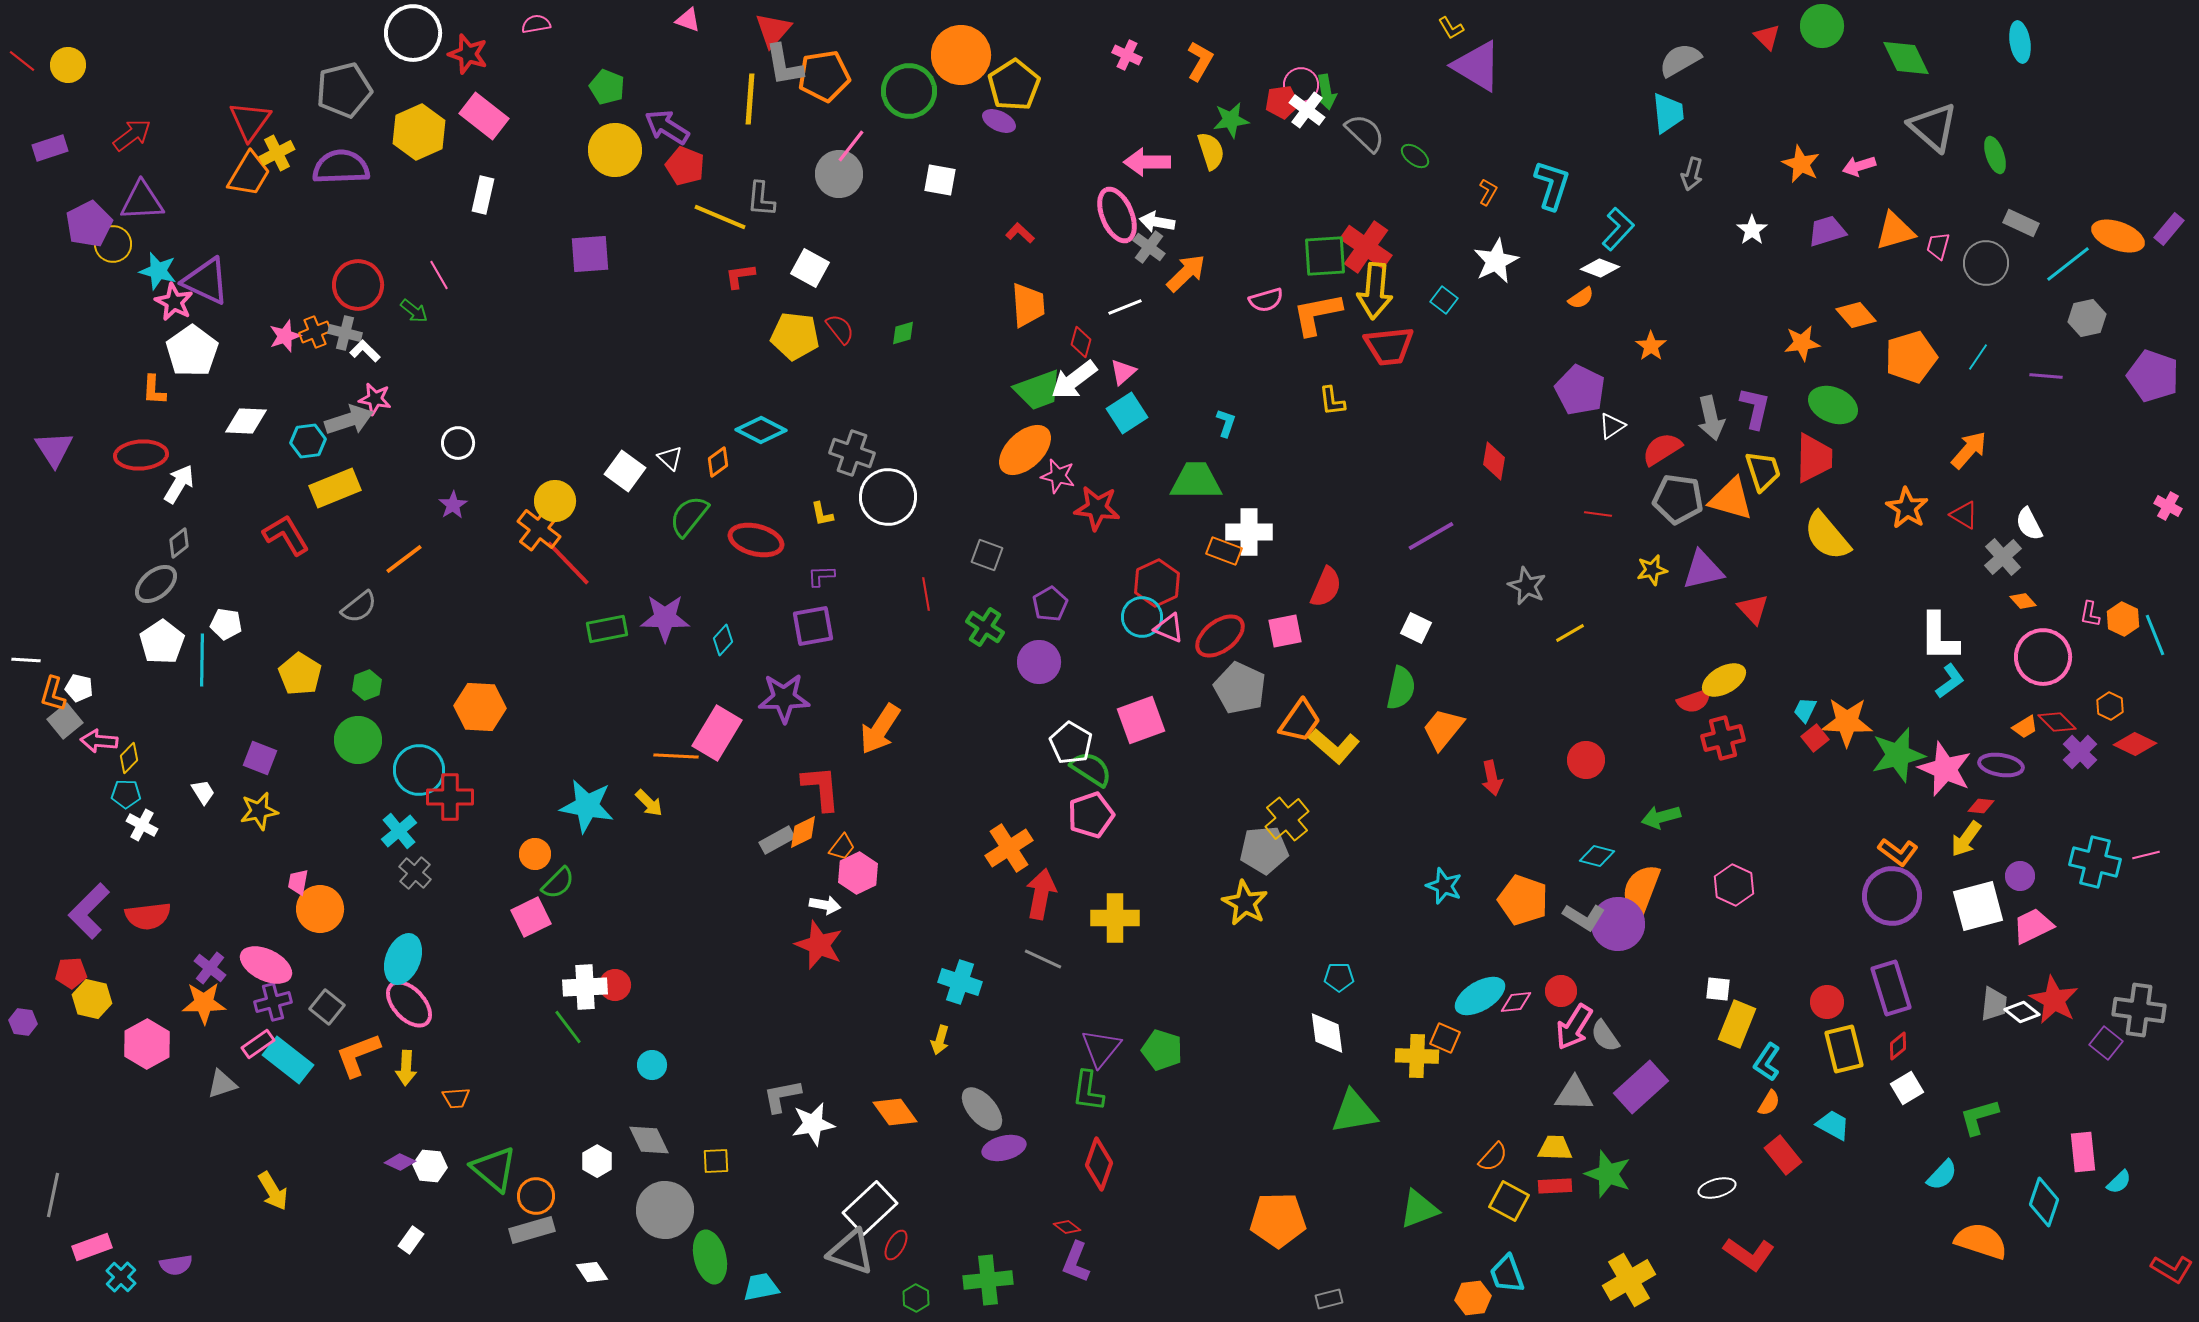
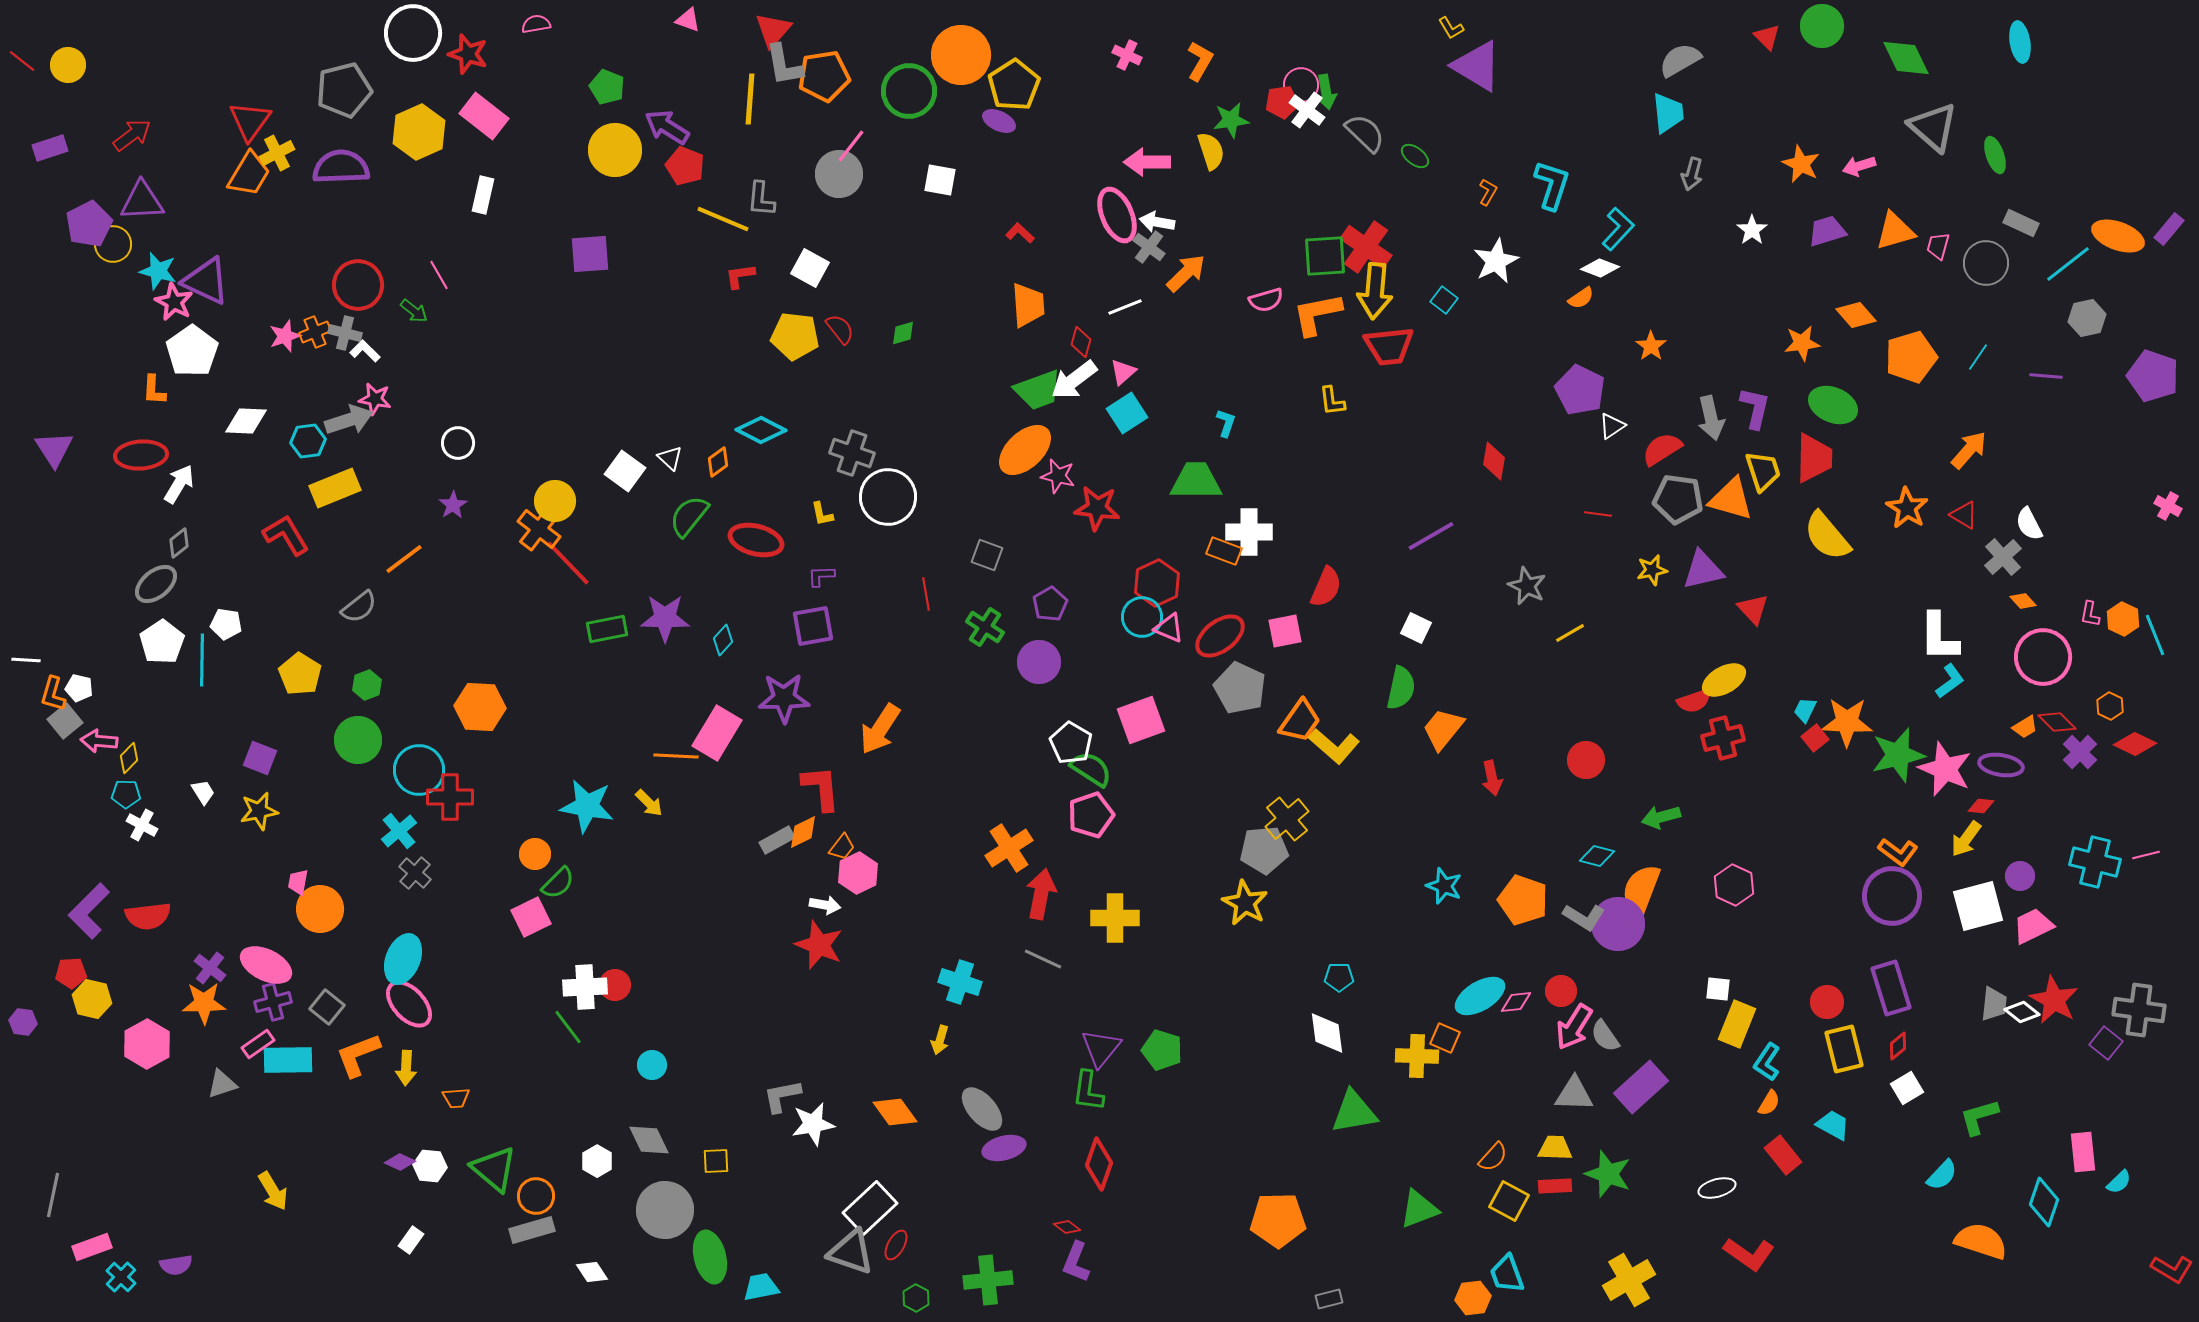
yellow line at (720, 217): moved 3 px right, 2 px down
cyan rectangle at (288, 1060): rotated 39 degrees counterclockwise
